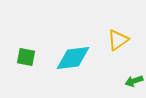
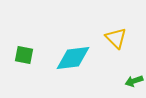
yellow triangle: moved 2 px left, 2 px up; rotated 40 degrees counterclockwise
green square: moved 2 px left, 2 px up
